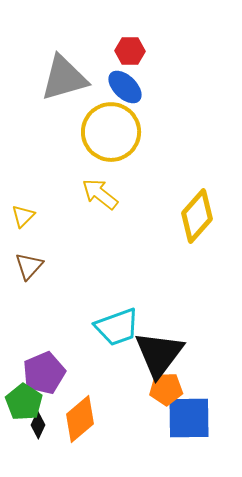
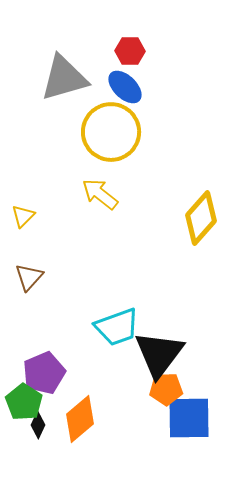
yellow diamond: moved 4 px right, 2 px down
brown triangle: moved 11 px down
